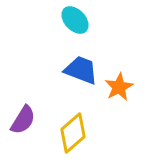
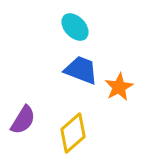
cyan ellipse: moved 7 px down
